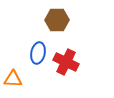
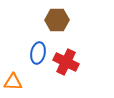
orange triangle: moved 3 px down
